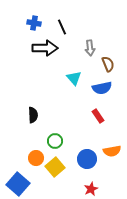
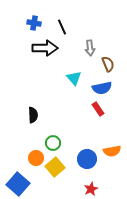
red rectangle: moved 7 px up
green circle: moved 2 px left, 2 px down
